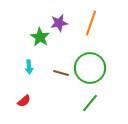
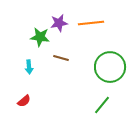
orange line: rotated 65 degrees clockwise
green star: rotated 24 degrees counterclockwise
green circle: moved 20 px right, 1 px up
brown line: moved 15 px up
green line: moved 12 px right, 2 px down
